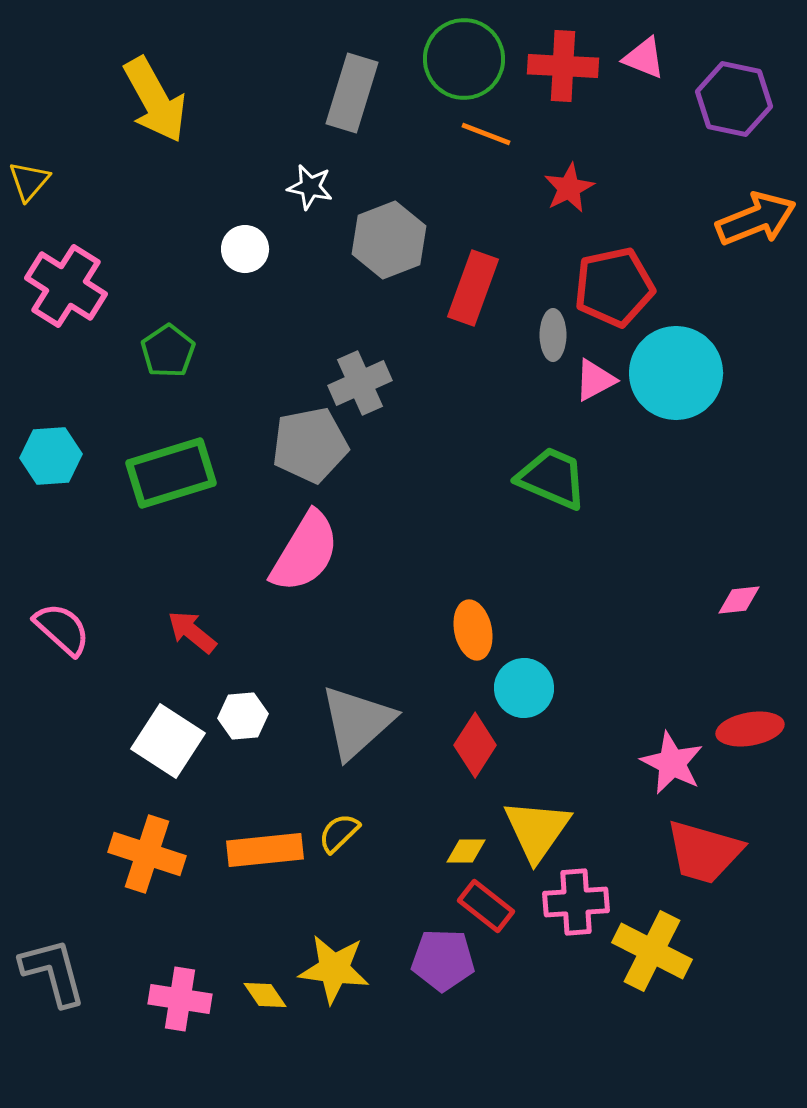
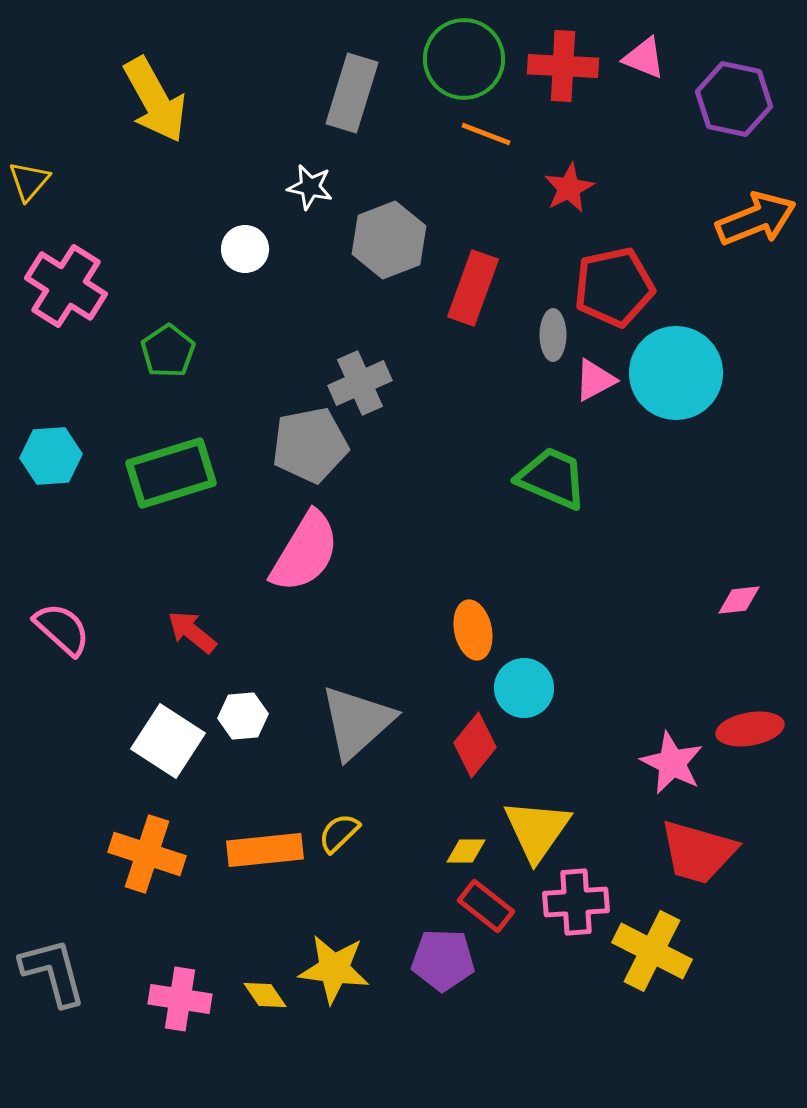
red diamond at (475, 745): rotated 6 degrees clockwise
red trapezoid at (704, 852): moved 6 px left
